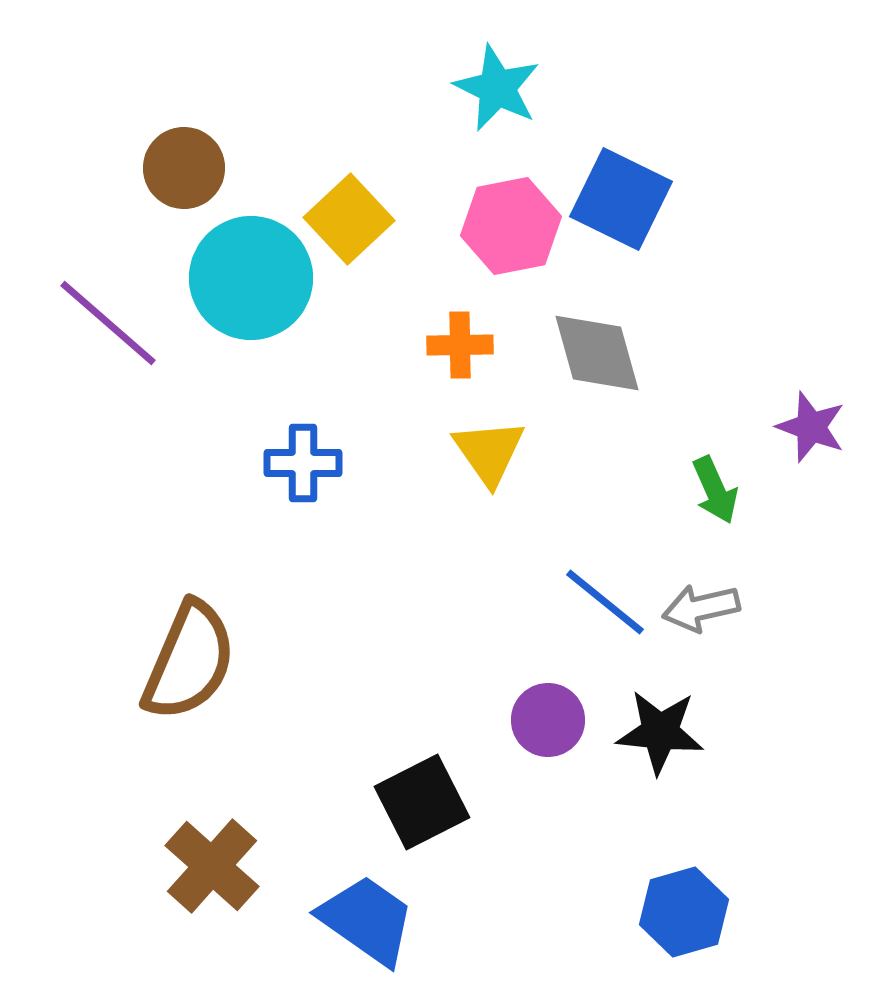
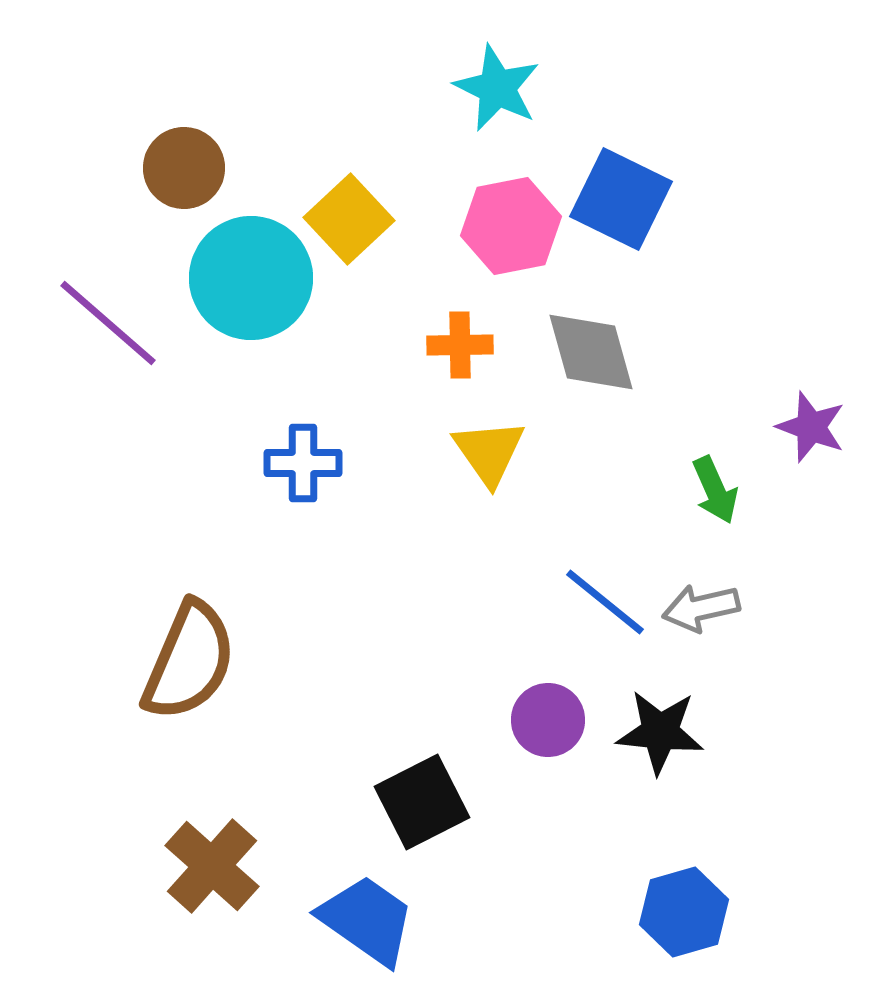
gray diamond: moved 6 px left, 1 px up
